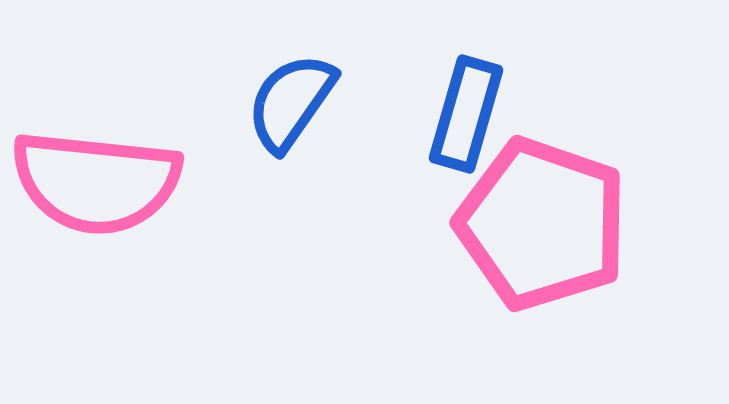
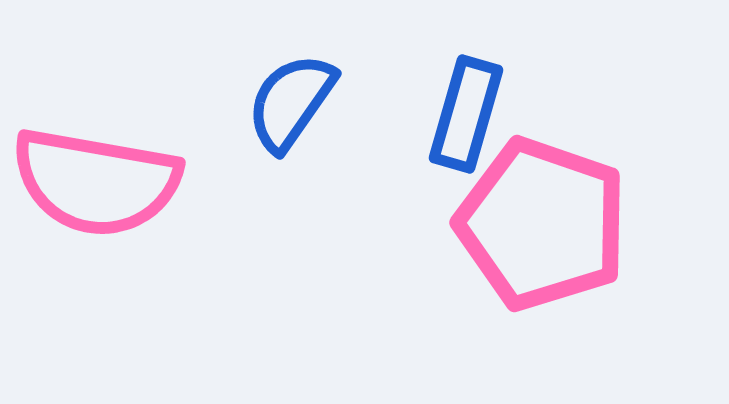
pink semicircle: rotated 4 degrees clockwise
